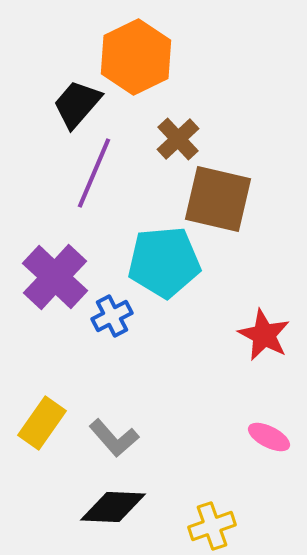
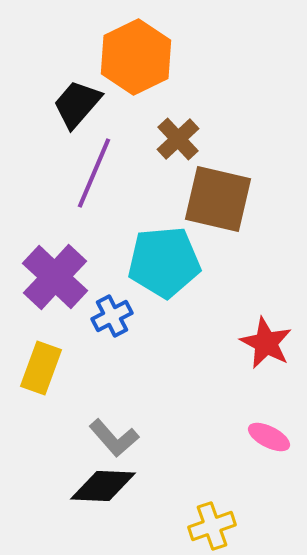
red star: moved 2 px right, 8 px down
yellow rectangle: moved 1 px left, 55 px up; rotated 15 degrees counterclockwise
black diamond: moved 10 px left, 21 px up
